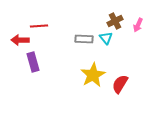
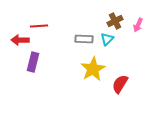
cyan triangle: moved 1 px right, 1 px down; rotated 24 degrees clockwise
purple rectangle: rotated 30 degrees clockwise
yellow star: moved 6 px up
